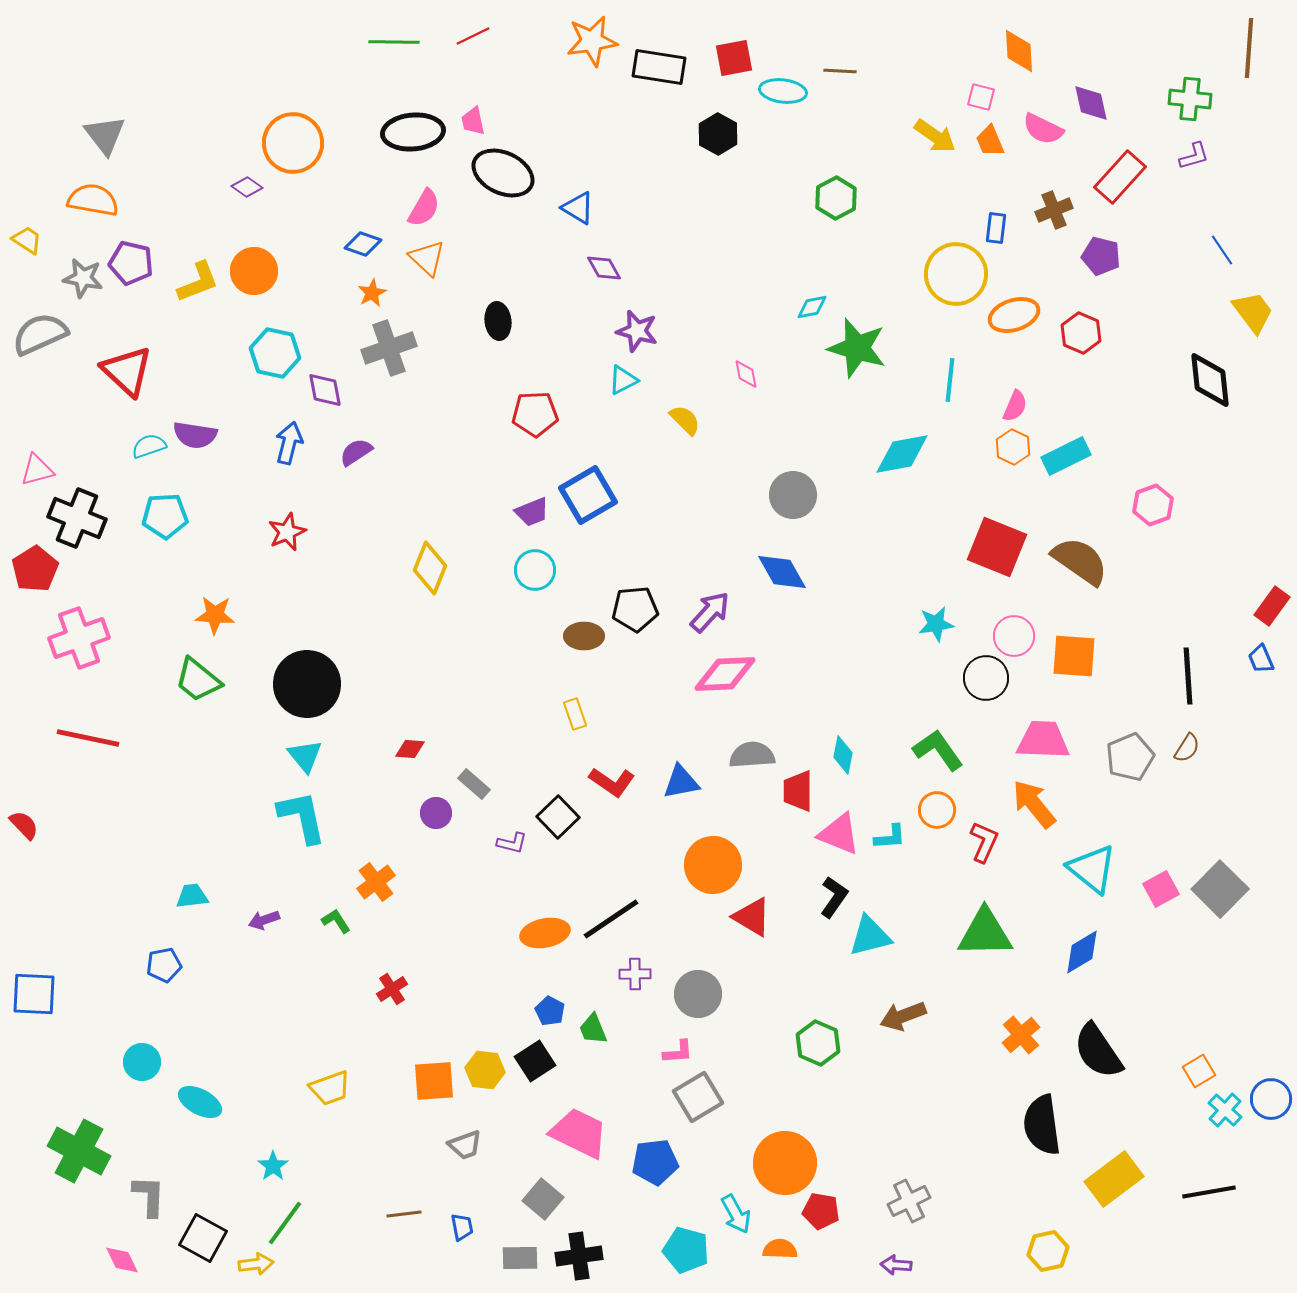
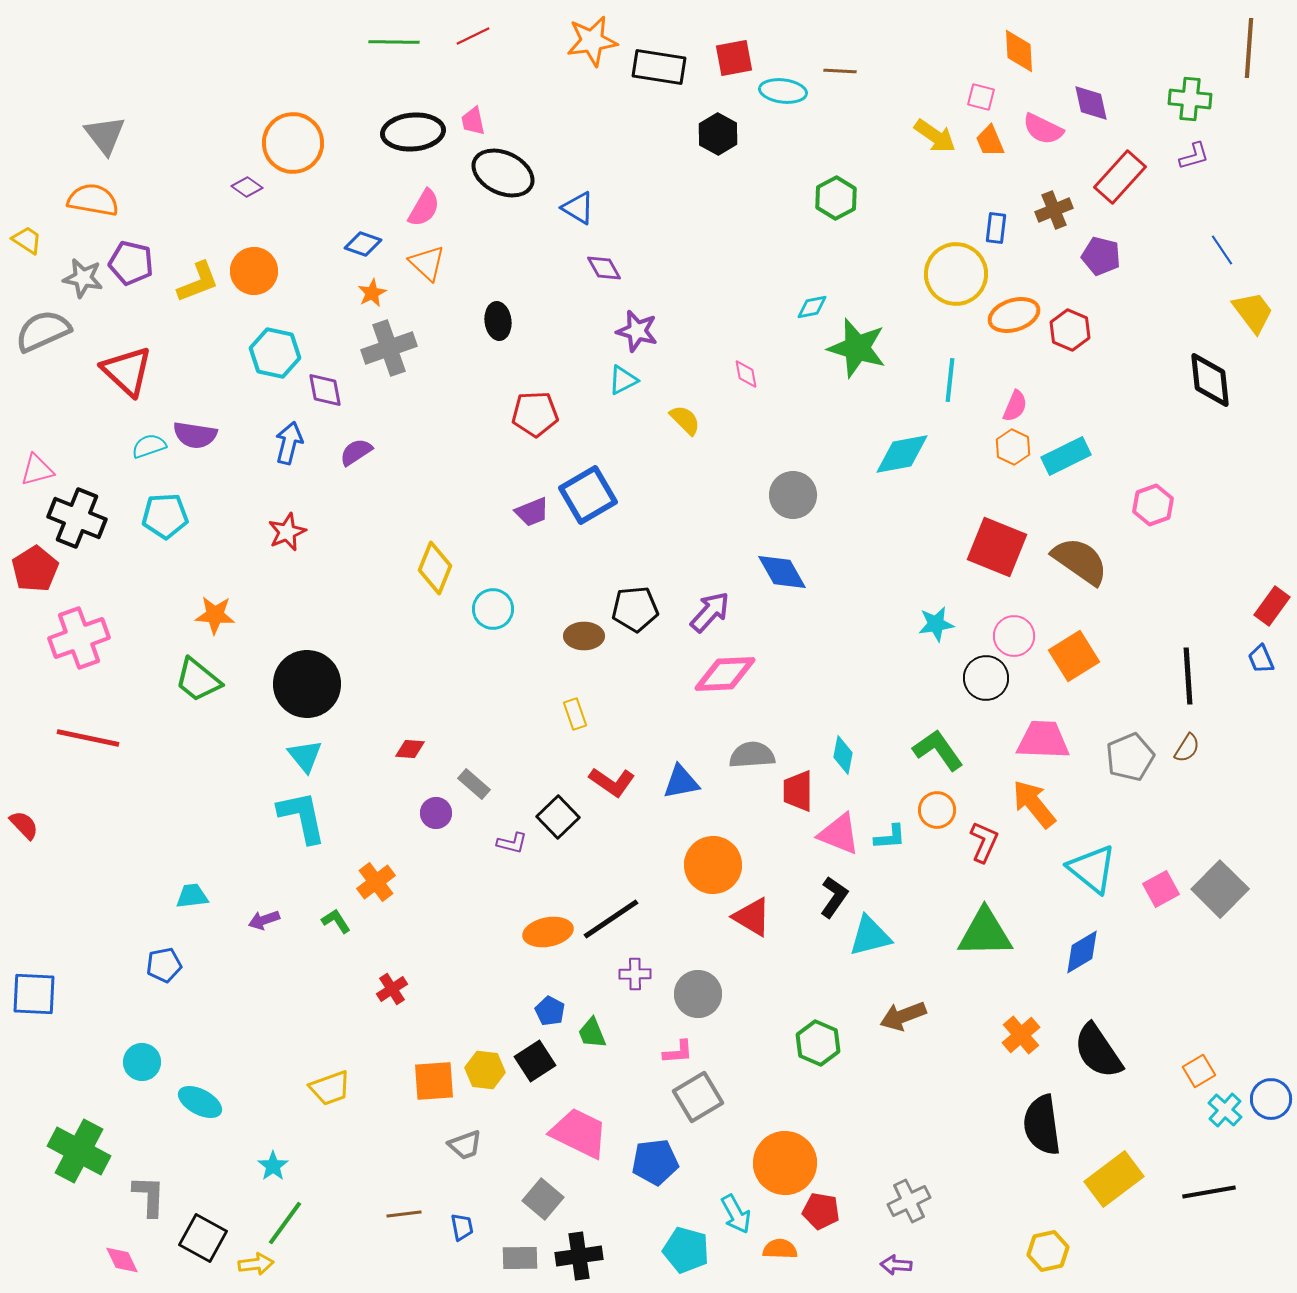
orange triangle at (427, 258): moved 5 px down
red hexagon at (1081, 333): moved 11 px left, 3 px up
gray semicircle at (40, 334): moved 3 px right, 3 px up
yellow diamond at (430, 568): moved 5 px right
cyan circle at (535, 570): moved 42 px left, 39 px down
orange square at (1074, 656): rotated 36 degrees counterclockwise
orange ellipse at (545, 933): moved 3 px right, 1 px up
green trapezoid at (593, 1029): moved 1 px left, 4 px down
